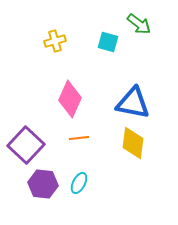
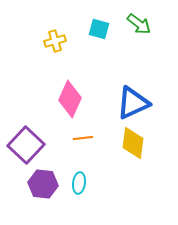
cyan square: moved 9 px left, 13 px up
blue triangle: rotated 36 degrees counterclockwise
orange line: moved 4 px right
cyan ellipse: rotated 20 degrees counterclockwise
